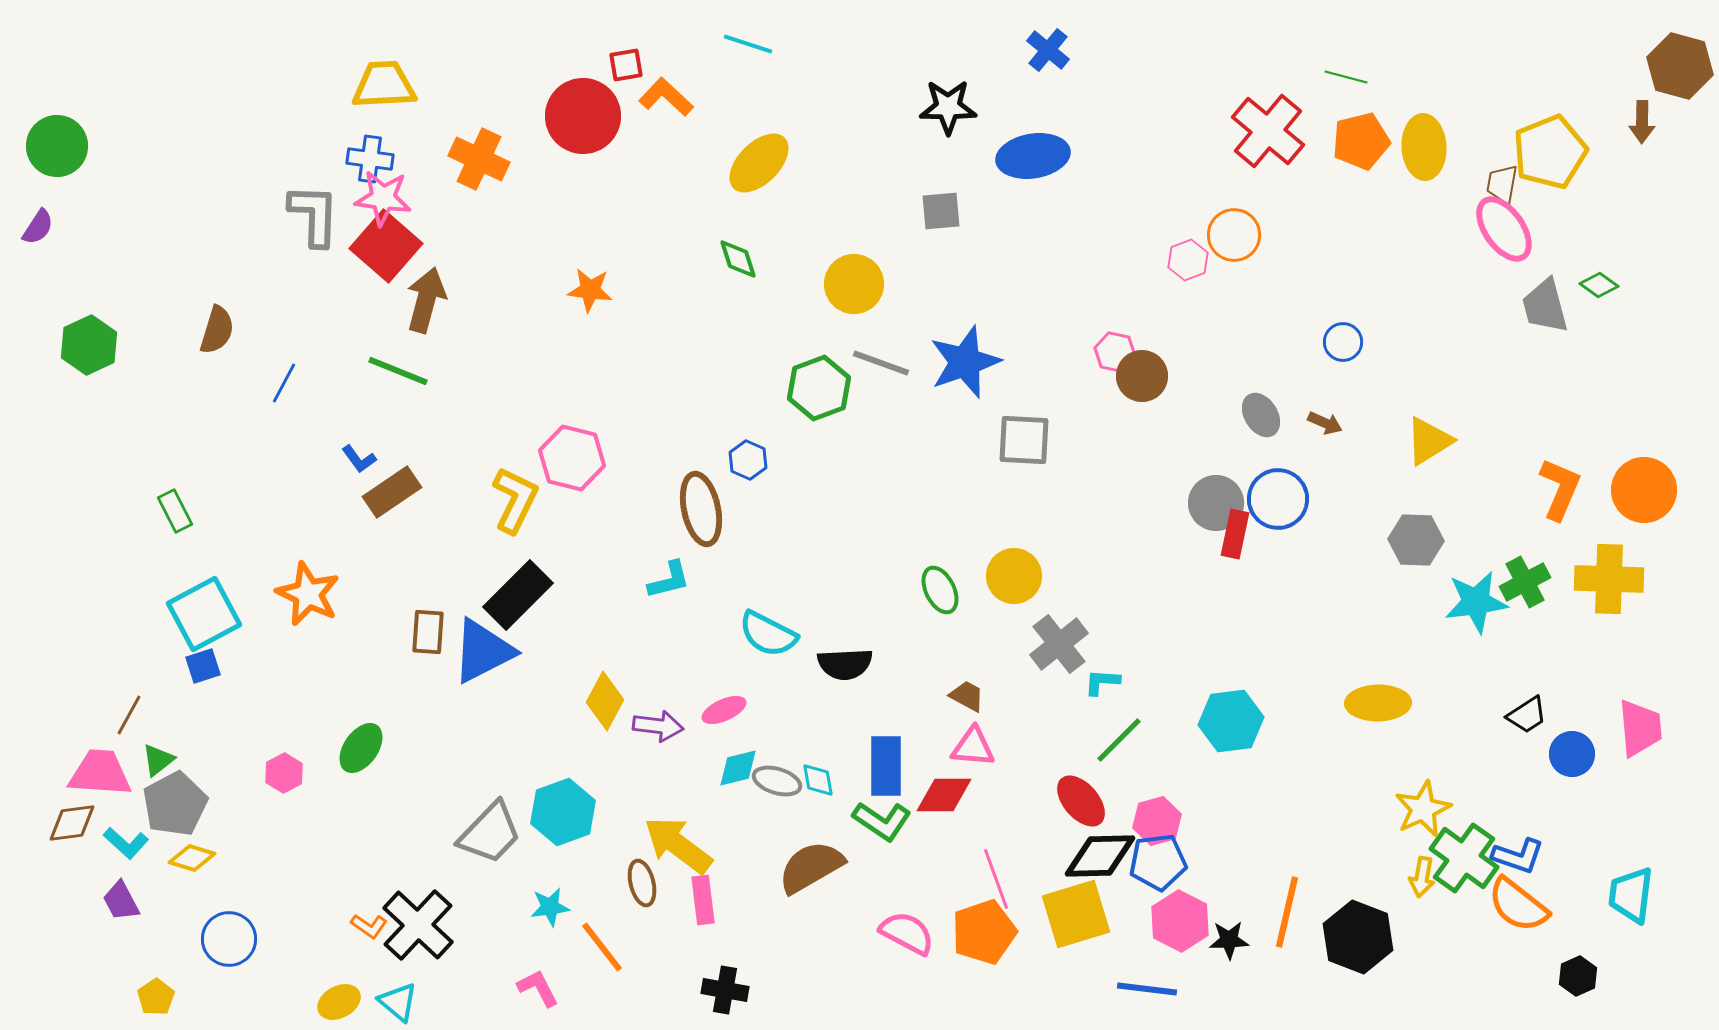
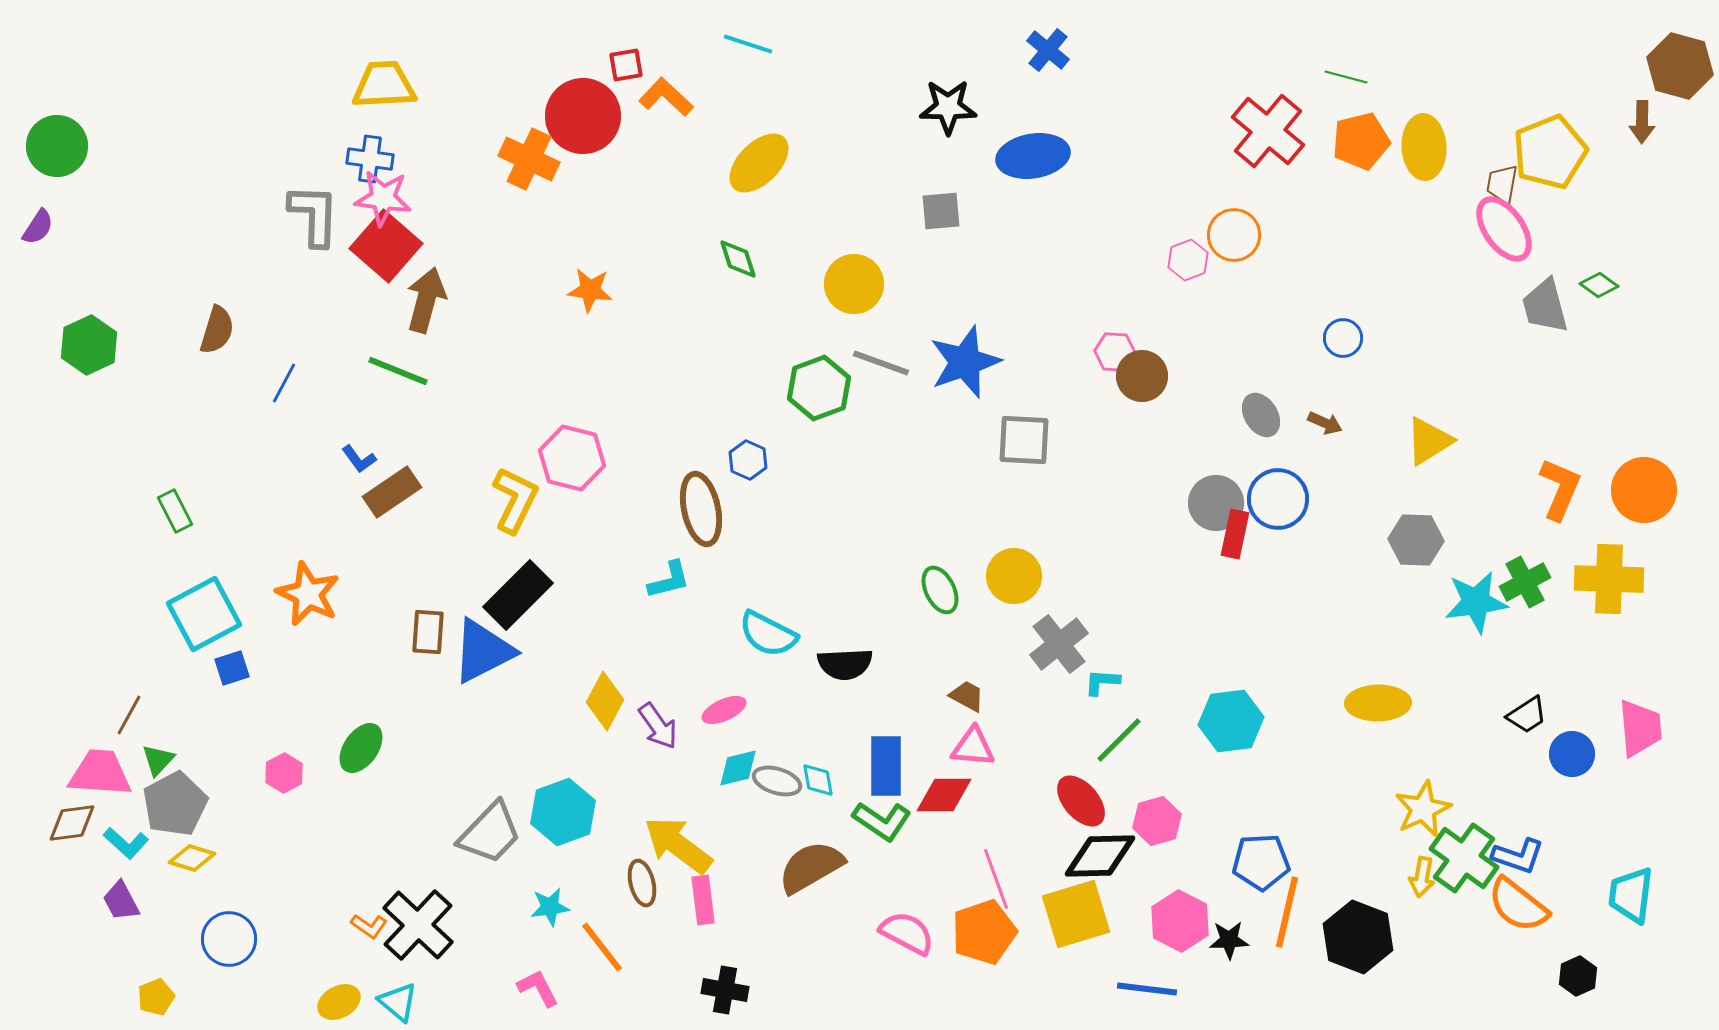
orange cross at (479, 159): moved 50 px right
blue circle at (1343, 342): moved 4 px up
pink hexagon at (1115, 352): rotated 9 degrees counterclockwise
blue square at (203, 666): moved 29 px right, 2 px down
purple arrow at (658, 726): rotated 48 degrees clockwise
green triangle at (158, 760): rotated 9 degrees counterclockwise
blue pentagon at (1158, 862): moved 103 px right; rotated 4 degrees clockwise
yellow pentagon at (156, 997): rotated 12 degrees clockwise
